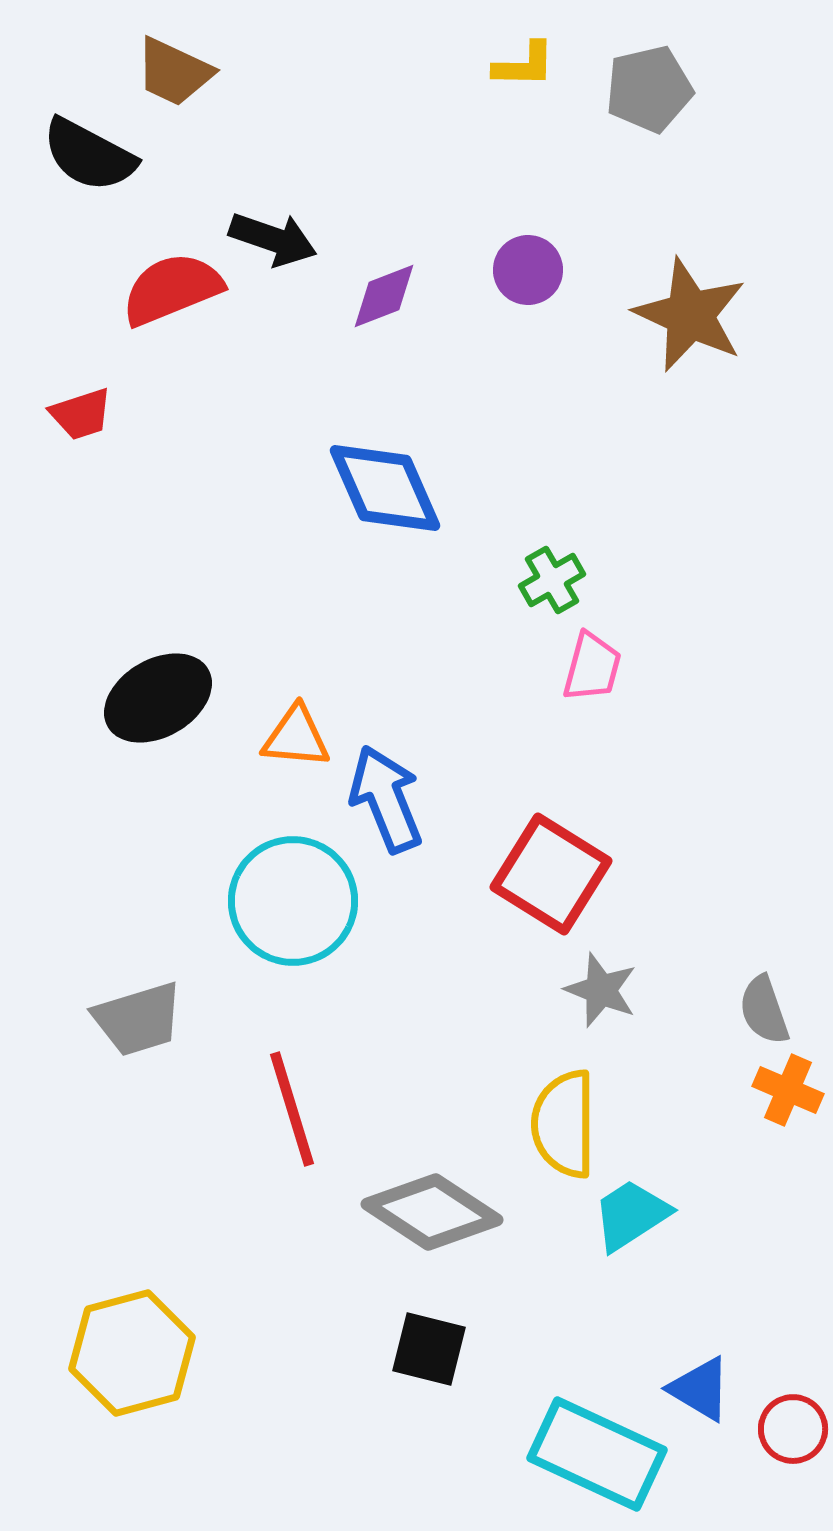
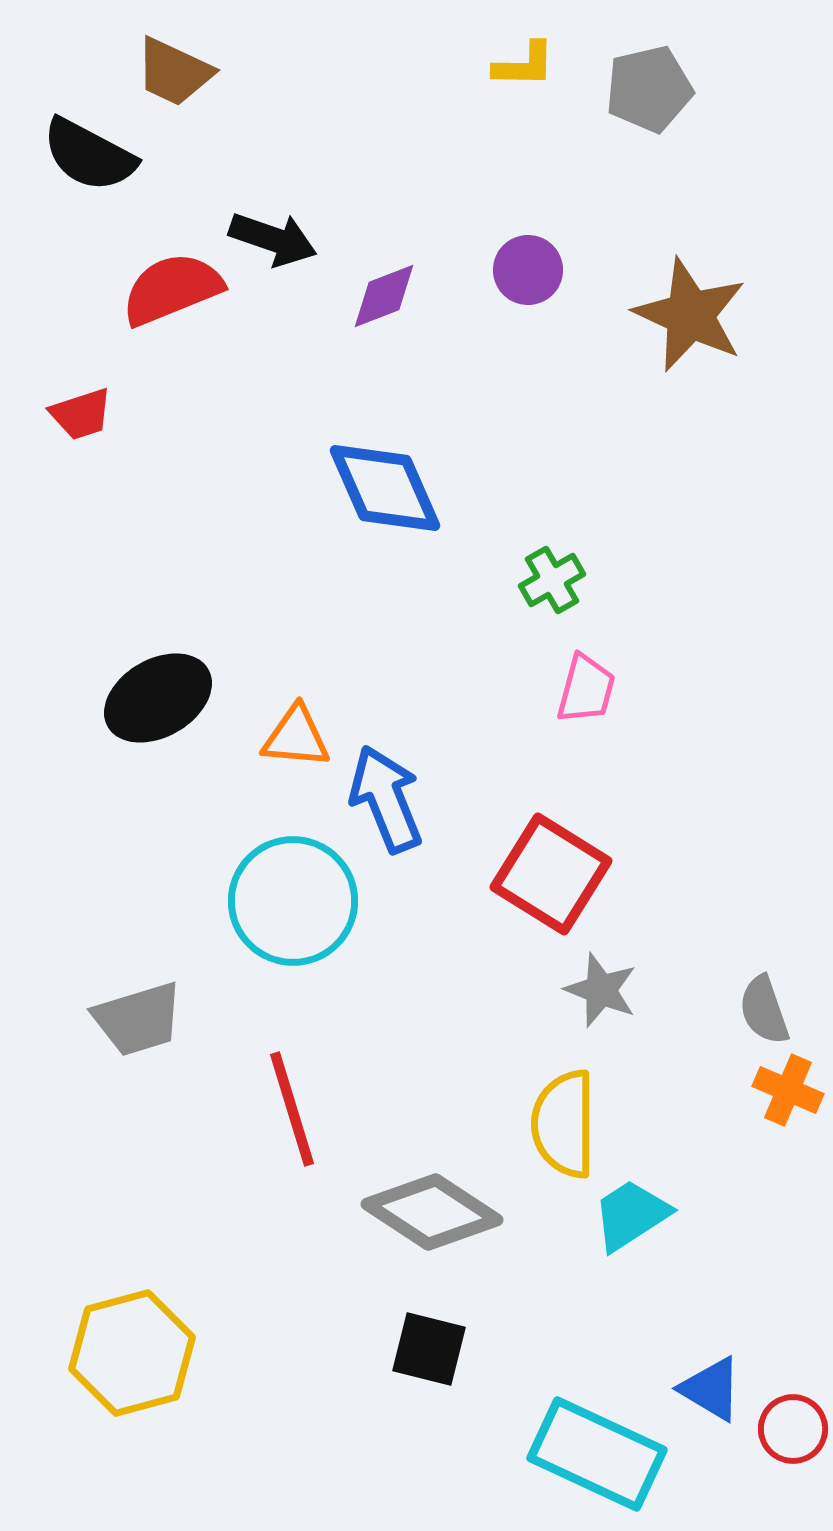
pink trapezoid: moved 6 px left, 22 px down
blue triangle: moved 11 px right
